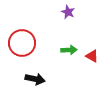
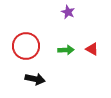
red circle: moved 4 px right, 3 px down
green arrow: moved 3 px left
red triangle: moved 7 px up
